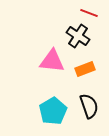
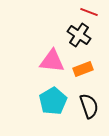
red line: moved 1 px up
black cross: moved 1 px right, 1 px up
orange rectangle: moved 2 px left
cyan pentagon: moved 10 px up
